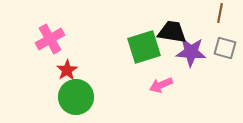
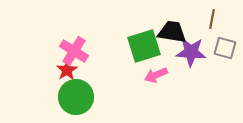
brown line: moved 8 px left, 6 px down
pink cross: moved 24 px right, 12 px down; rotated 28 degrees counterclockwise
green square: moved 1 px up
pink arrow: moved 5 px left, 10 px up
